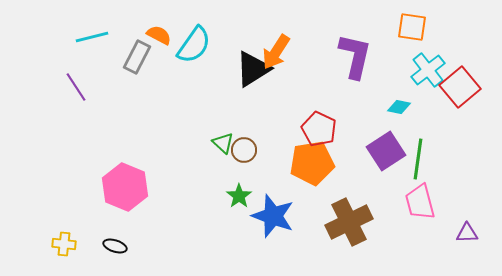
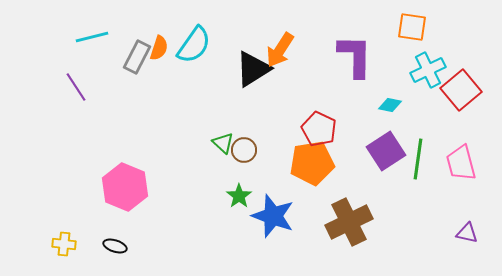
orange semicircle: moved 13 px down; rotated 80 degrees clockwise
orange arrow: moved 4 px right, 2 px up
purple L-shape: rotated 12 degrees counterclockwise
cyan cross: rotated 12 degrees clockwise
red square: moved 1 px right, 3 px down
cyan diamond: moved 9 px left, 2 px up
pink trapezoid: moved 41 px right, 39 px up
purple triangle: rotated 15 degrees clockwise
